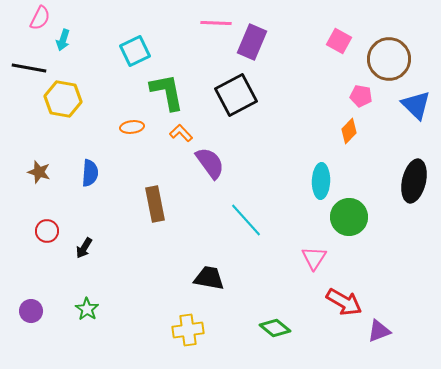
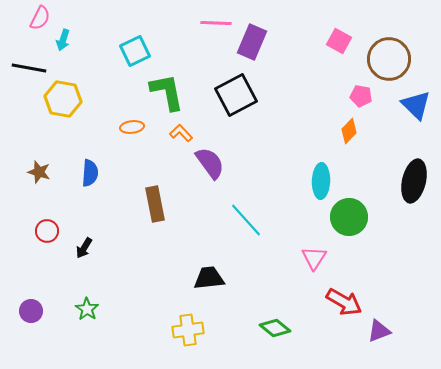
black trapezoid: rotated 16 degrees counterclockwise
